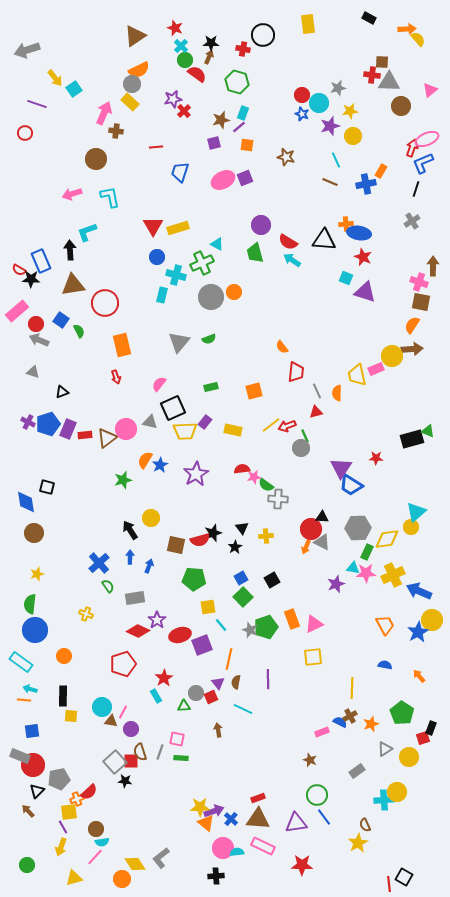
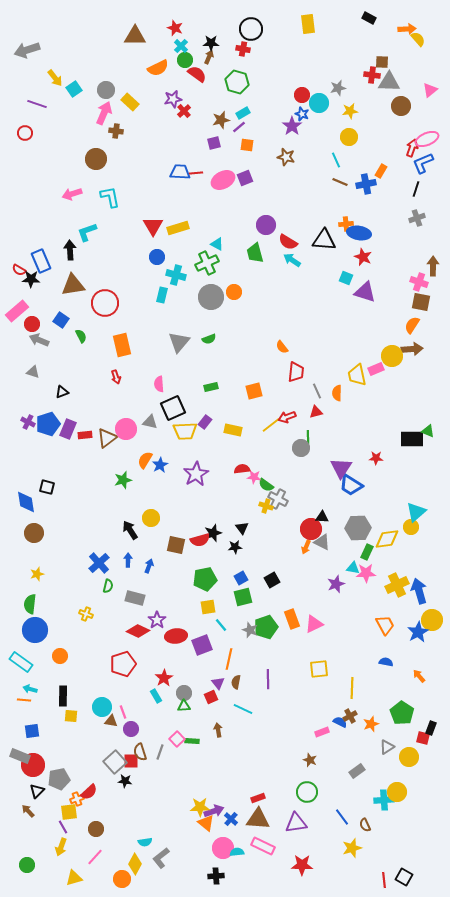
black circle at (263, 35): moved 12 px left, 6 px up
brown triangle at (135, 36): rotated 35 degrees clockwise
orange semicircle at (139, 70): moved 19 px right, 2 px up
gray circle at (132, 84): moved 26 px left, 6 px down
cyan rectangle at (243, 113): rotated 40 degrees clockwise
purple star at (330, 126): moved 38 px left; rotated 18 degrees counterclockwise
yellow circle at (353, 136): moved 4 px left, 1 px down
red line at (156, 147): moved 40 px right, 26 px down
blue trapezoid at (180, 172): rotated 75 degrees clockwise
brown line at (330, 182): moved 10 px right
gray cross at (412, 221): moved 5 px right, 3 px up; rotated 14 degrees clockwise
purple circle at (261, 225): moved 5 px right
green cross at (202, 263): moved 5 px right
red circle at (36, 324): moved 4 px left
green semicircle at (79, 331): moved 2 px right, 5 px down
pink semicircle at (159, 384): rotated 42 degrees counterclockwise
red arrow at (287, 426): moved 9 px up
green line at (305, 436): moved 3 px right, 1 px down; rotated 24 degrees clockwise
black rectangle at (412, 439): rotated 15 degrees clockwise
pink star at (254, 477): rotated 16 degrees clockwise
gray cross at (278, 499): rotated 24 degrees clockwise
yellow cross at (266, 536): moved 30 px up; rotated 24 degrees clockwise
black star at (235, 547): rotated 24 degrees clockwise
blue arrow at (130, 557): moved 2 px left, 3 px down
yellow cross at (393, 575): moved 4 px right, 10 px down
green pentagon at (194, 579): moved 11 px right; rotated 15 degrees counterclockwise
green semicircle at (108, 586): rotated 48 degrees clockwise
blue arrow at (419, 591): rotated 50 degrees clockwise
green square at (243, 597): rotated 30 degrees clockwise
gray rectangle at (135, 598): rotated 24 degrees clockwise
red ellipse at (180, 635): moved 4 px left, 1 px down; rotated 10 degrees clockwise
orange circle at (64, 656): moved 4 px left
yellow square at (313, 657): moved 6 px right, 12 px down
blue semicircle at (385, 665): moved 1 px right, 3 px up
gray circle at (196, 693): moved 12 px left
pink line at (123, 712): rotated 48 degrees counterclockwise
red square at (423, 738): rotated 32 degrees clockwise
pink square at (177, 739): rotated 35 degrees clockwise
gray triangle at (385, 749): moved 2 px right, 2 px up
green rectangle at (181, 758): moved 11 px right, 17 px up
green circle at (317, 795): moved 10 px left, 3 px up
blue line at (324, 817): moved 18 px right
cyan semicircle at (102, 842): moved 43 px right
yellow star at (358, 843): moved 6 px left, 5 px down; rotated 12 degrees clockwise
yellow diamond at (135, 864): rotated 60 degrees clockwise
red line at (389, 884): moved 5 px left, 4 px up
